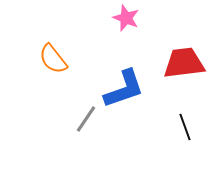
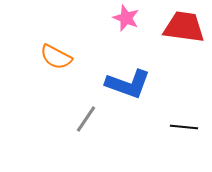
orange semicircle: moved 3 px right, 2 px up; rotated 24 degrees counterclockwise
red trapezoid: moved 36 px up; rotated 15 degrees clockwise
blue L-shape: moved 4 px right, 5 px up; rotated 39 degrees clockwise
black line: moved 1 px left; rotated 64 degrees counterclockwise
